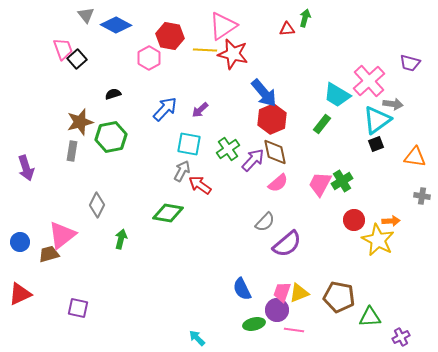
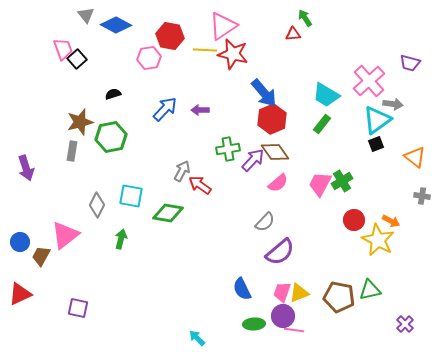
green arrow at (305, 18): rotated 48 degrees counterclockwise
red triangle at (287, 29): moved 6 px right, 5 px down
pink hexagon at (149, 58): rotated 20 degrees clockwise
cyan trapezoid at (337, 95): moved 11 px left
purple arrow at (200, 110): rotated 42 degrees clockwise
cyan square at (189, 144): moved 58 px left, 52 px down
green cross at (228, 149): rotated 25 degrees clockwise
brown diamond at (275, 152): rotated 24 degrees counterclockwise
orange triangle at (415, 157): rotated 30 degrees clockwise
orange arrow at (391, 221): rotated 30 degrees clockwise
pink triangle at (62, 235): moved 3 px right
purple semicircle at (287, 244): moved 7 px left, 8 px down
brown trapezoid at (49, 254): moved 8 px left, 2 px down; rotated 45 degrees counterclockwise
purple circle at (277, 310): moved 6 px right, 6 px down
green triangle at (370, 317): moved 27 px up; rotated 10 degrees counterclockwise
green ellipse at (254, 324): rotated 10 degrees clockwise
purple cross at (401, 337): moved 4 px right, 13 px up; rotated 18 degrees counterclockwise
